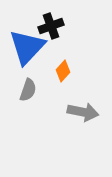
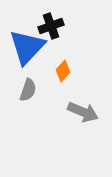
gray arrow: rotated 12 degrees clockwise
